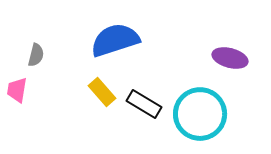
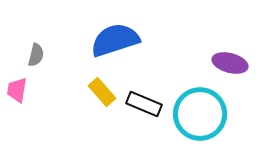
purple ellipse: moved 5 px down
black rectangle: rotated 8 degrees counterclockwise
